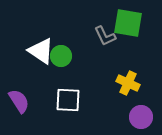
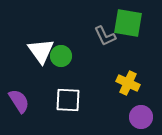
white triangle: rotated 20 degrees clockwise
